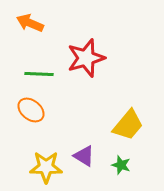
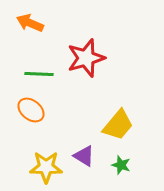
yellow trapezoid: moved 10 px left
